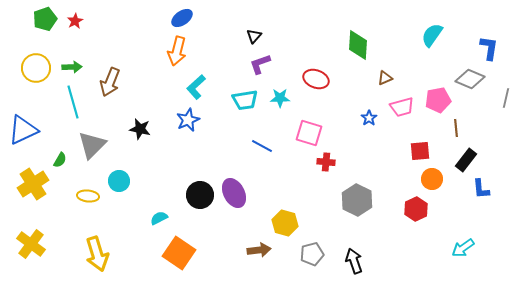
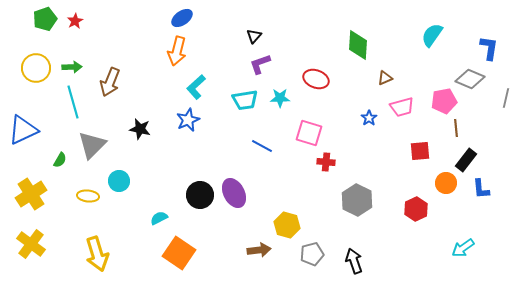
pink pentagon at (438, 100): moved 6 px right, 1 px down
orange circle at (432, 179): moved 14 px right, 4 px down
yellow cross at (33, 184): moved 2 px left, 10 px down
yellow hexagon at (285, 223): moved 2 px right, 2 px down
